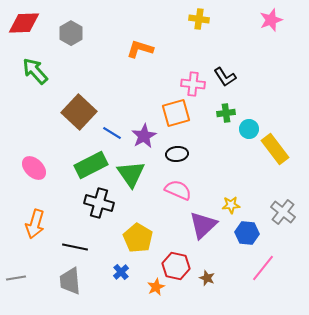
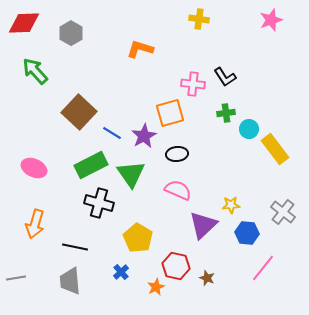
orange square: moved 6 px left
pink ellipse: rotated 20 degrees counterclockwise
